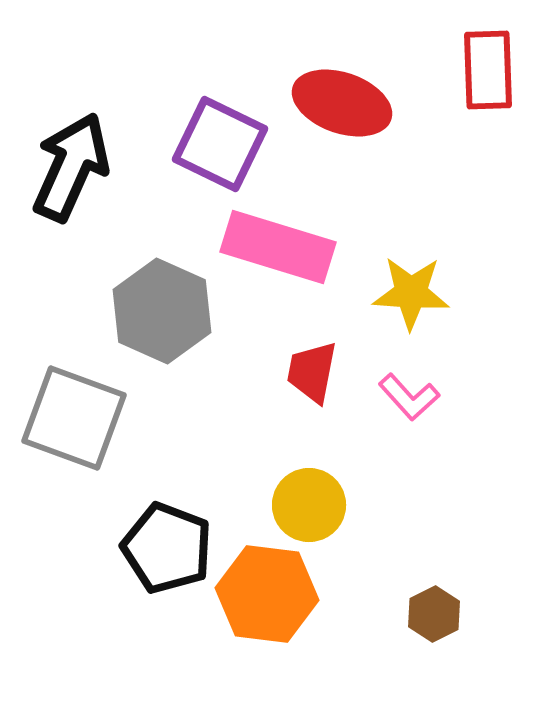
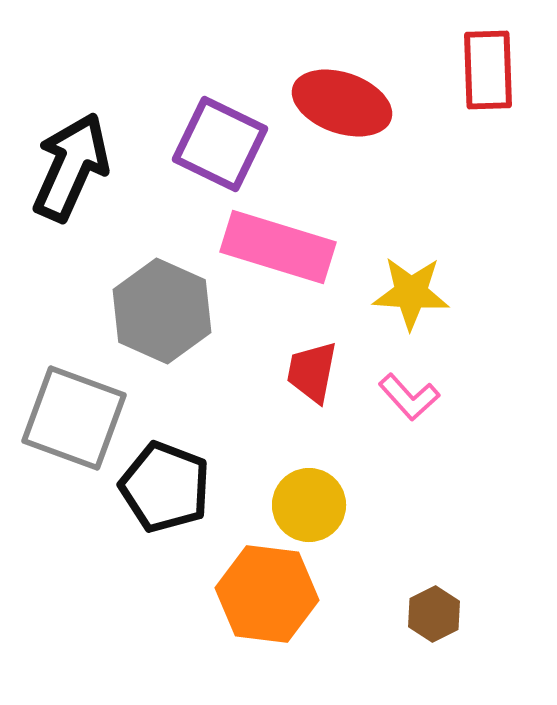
black pentagon: moved 2 px left, 61 px up
